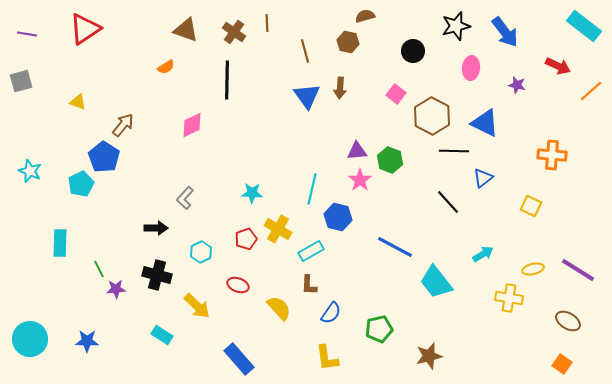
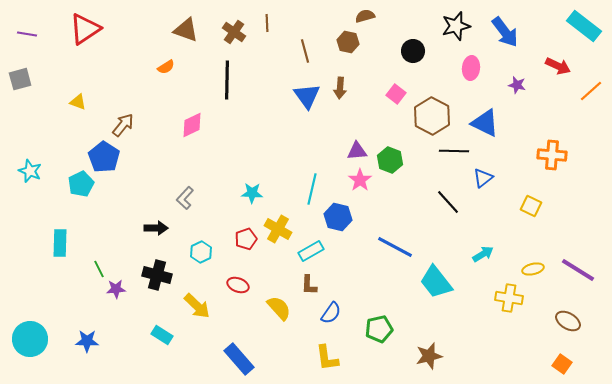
gray square at (21, 81): moved 1 px left, 2 px up
